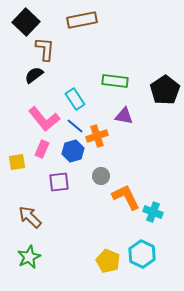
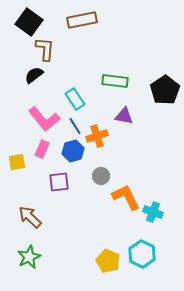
black square: moved 3 px right; rotated 8 degrees counterclockwise
blue line: rotated 18 degrees clockwise
